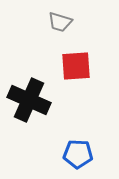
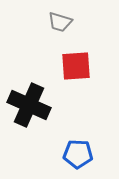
black cross: moved 5 px down
